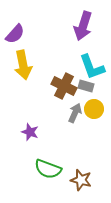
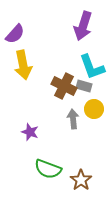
gray rectangle: moved 2 px left
gray arrow: moved 2 px left, 6 px down; rotated 30 degrees counterclockwise
brown star: rotated 20 degrees clockwise
